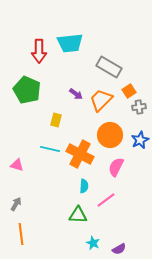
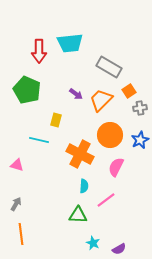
gray cross: moved 1 px right, 1 px down
cyan line: moved 11 px left, 9 px up
